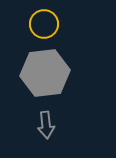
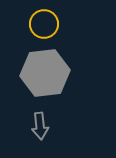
gray arrow: moved 6 px left, 1 px down
